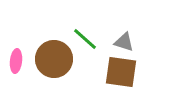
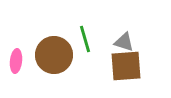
green line: rotated 32 degrees clockwise
brown circle: moved 4 px up
brown square: moved 5 px right, 6 px up; rotated 12 degrees counterclockwise
